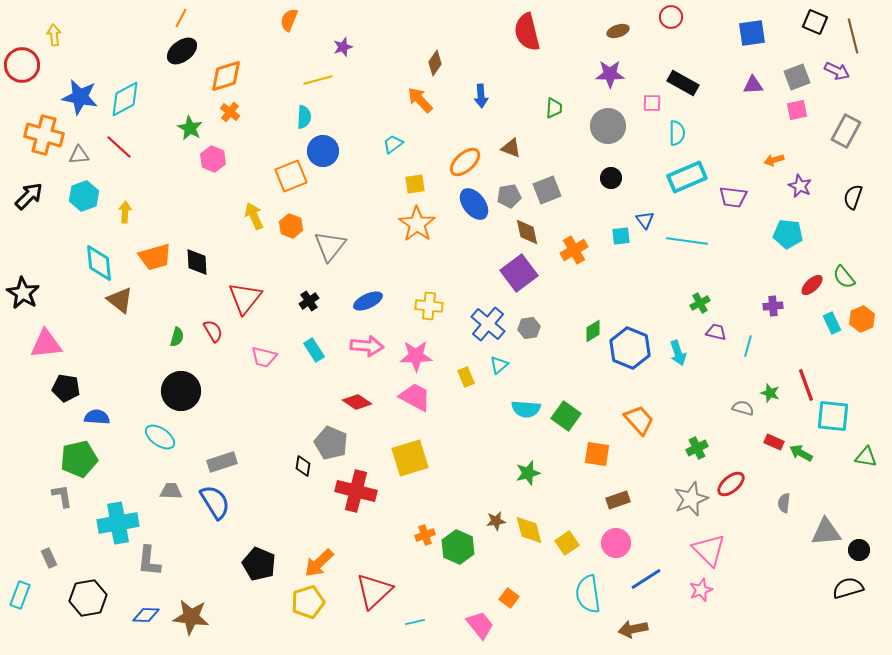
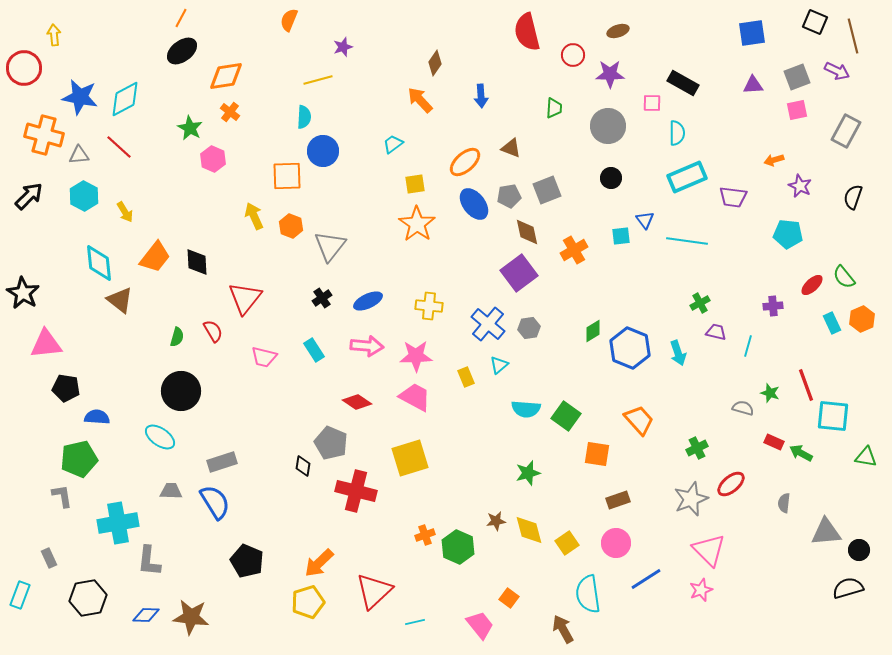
red circle at (671, 17): moved 98 px left, 38 px down
red circle at (22, 65): moved 2 px right, 3 px down
orange diamond at (226, 76): rotated 9 degrees clockwise
orange square at (291, 176): moved 4 px left; rotated 20 degrees clockwise
cyan hexagon at (84, 196): rotated 12 degrees counterclockwise
yellow arrow at (125, 212): rotated 145 degrees clockwise
orange trapezoid at (155, 257): rotated 36 degrees counterclockwise
black cross at (309, 301): moved 13 px right, 3 px up
black pentagon at (259, 564): moved 12 px left, 3 px up
brown arrow at (633, 629): moved 70 px left; rotated 72 degrees clockwise
